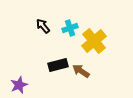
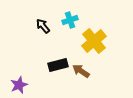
cyan cross: moved 8 px up
